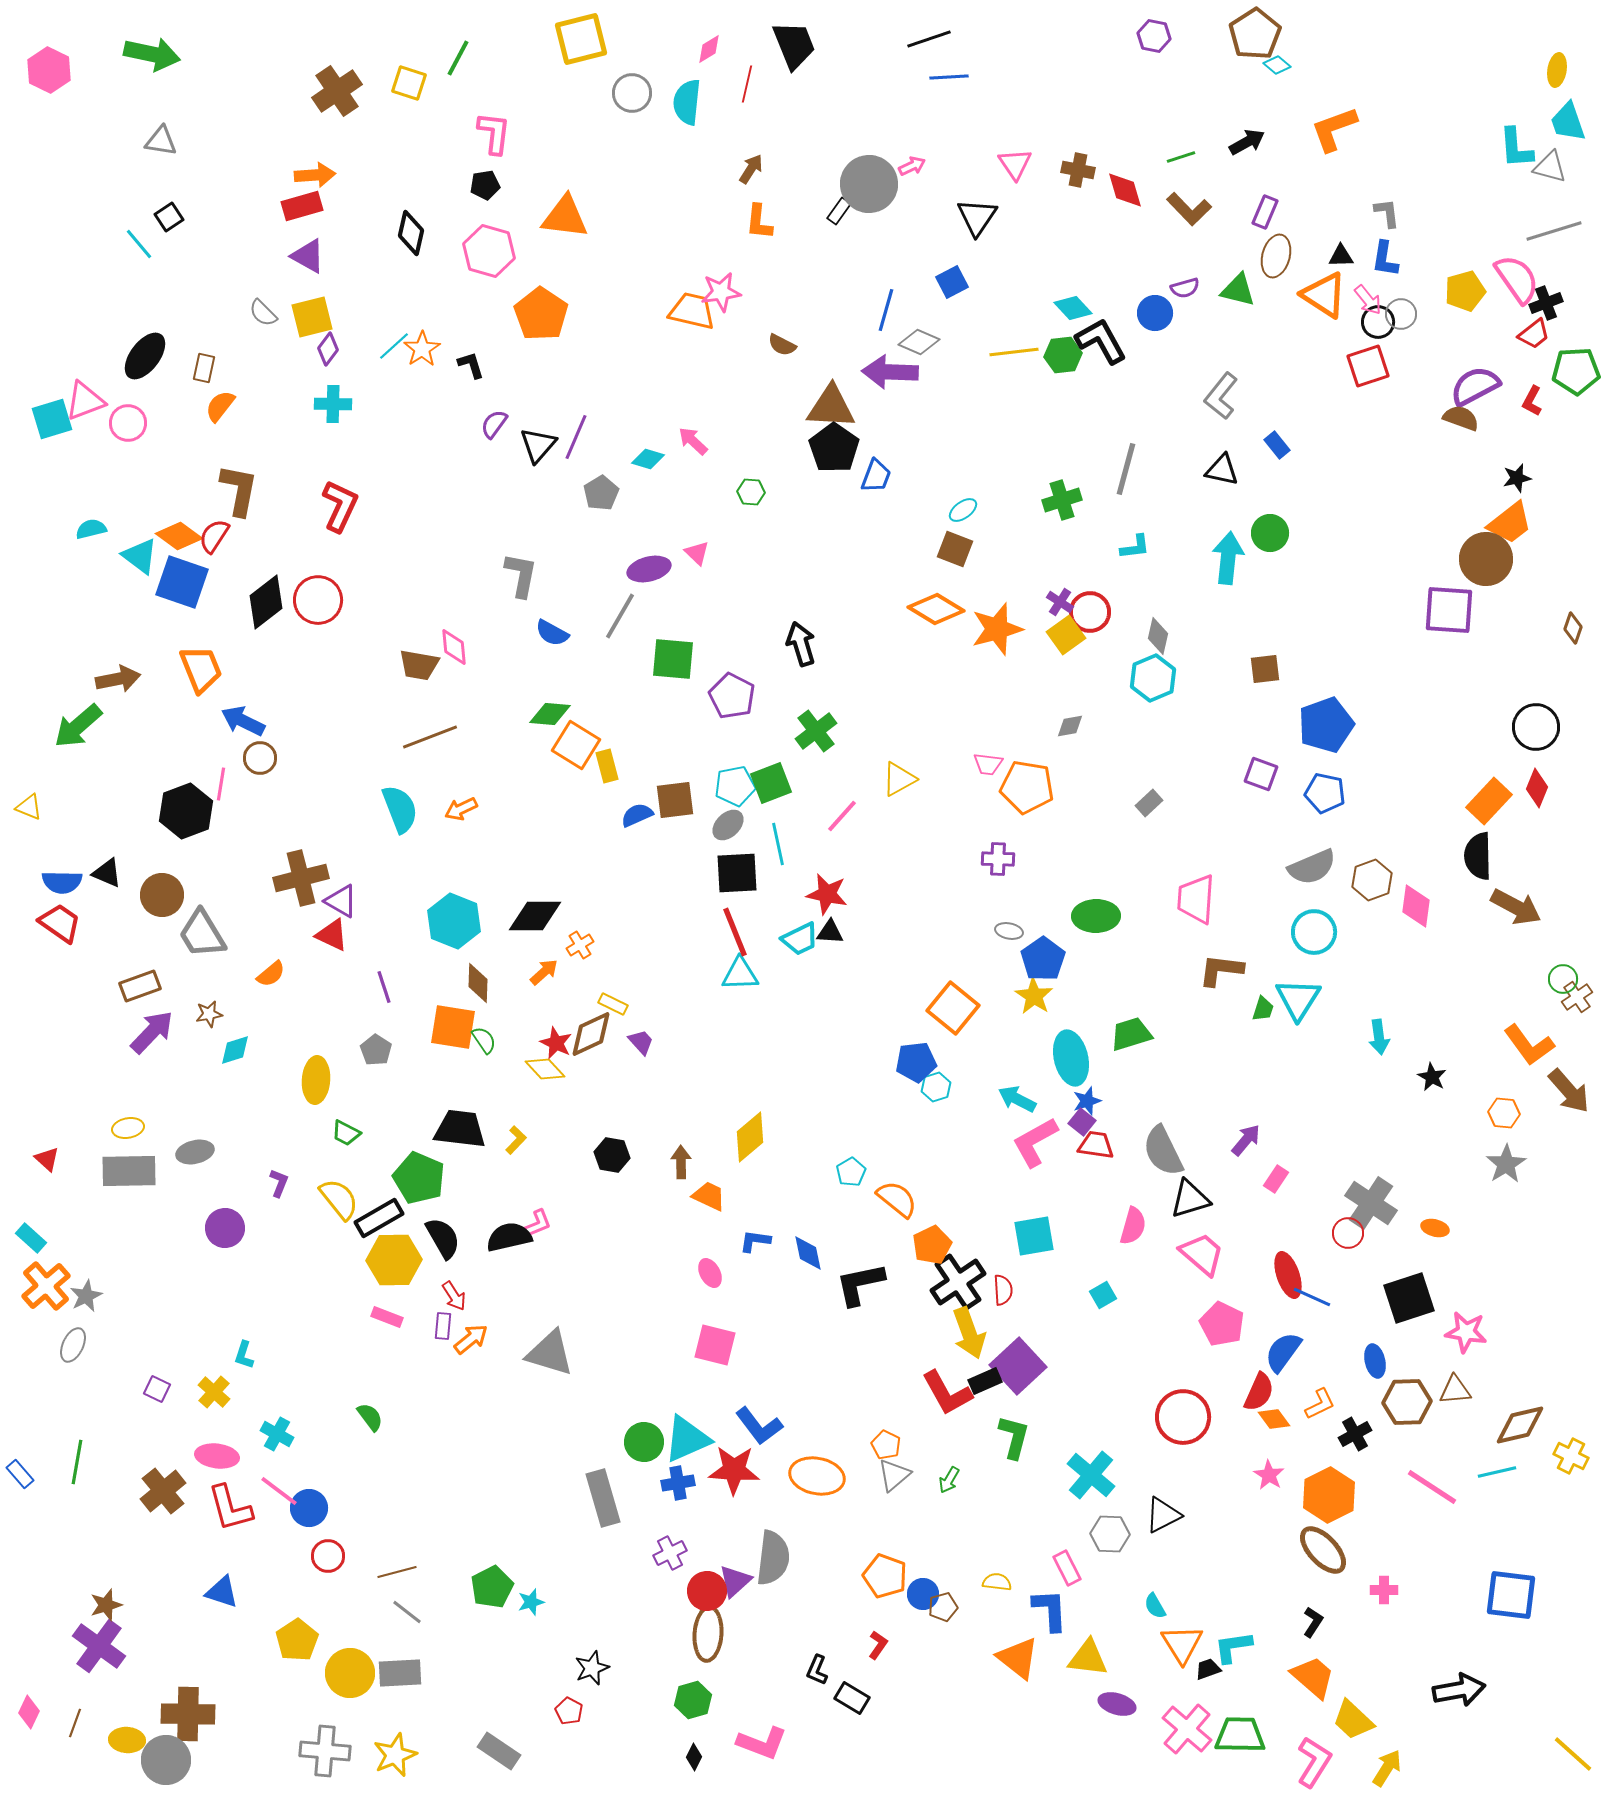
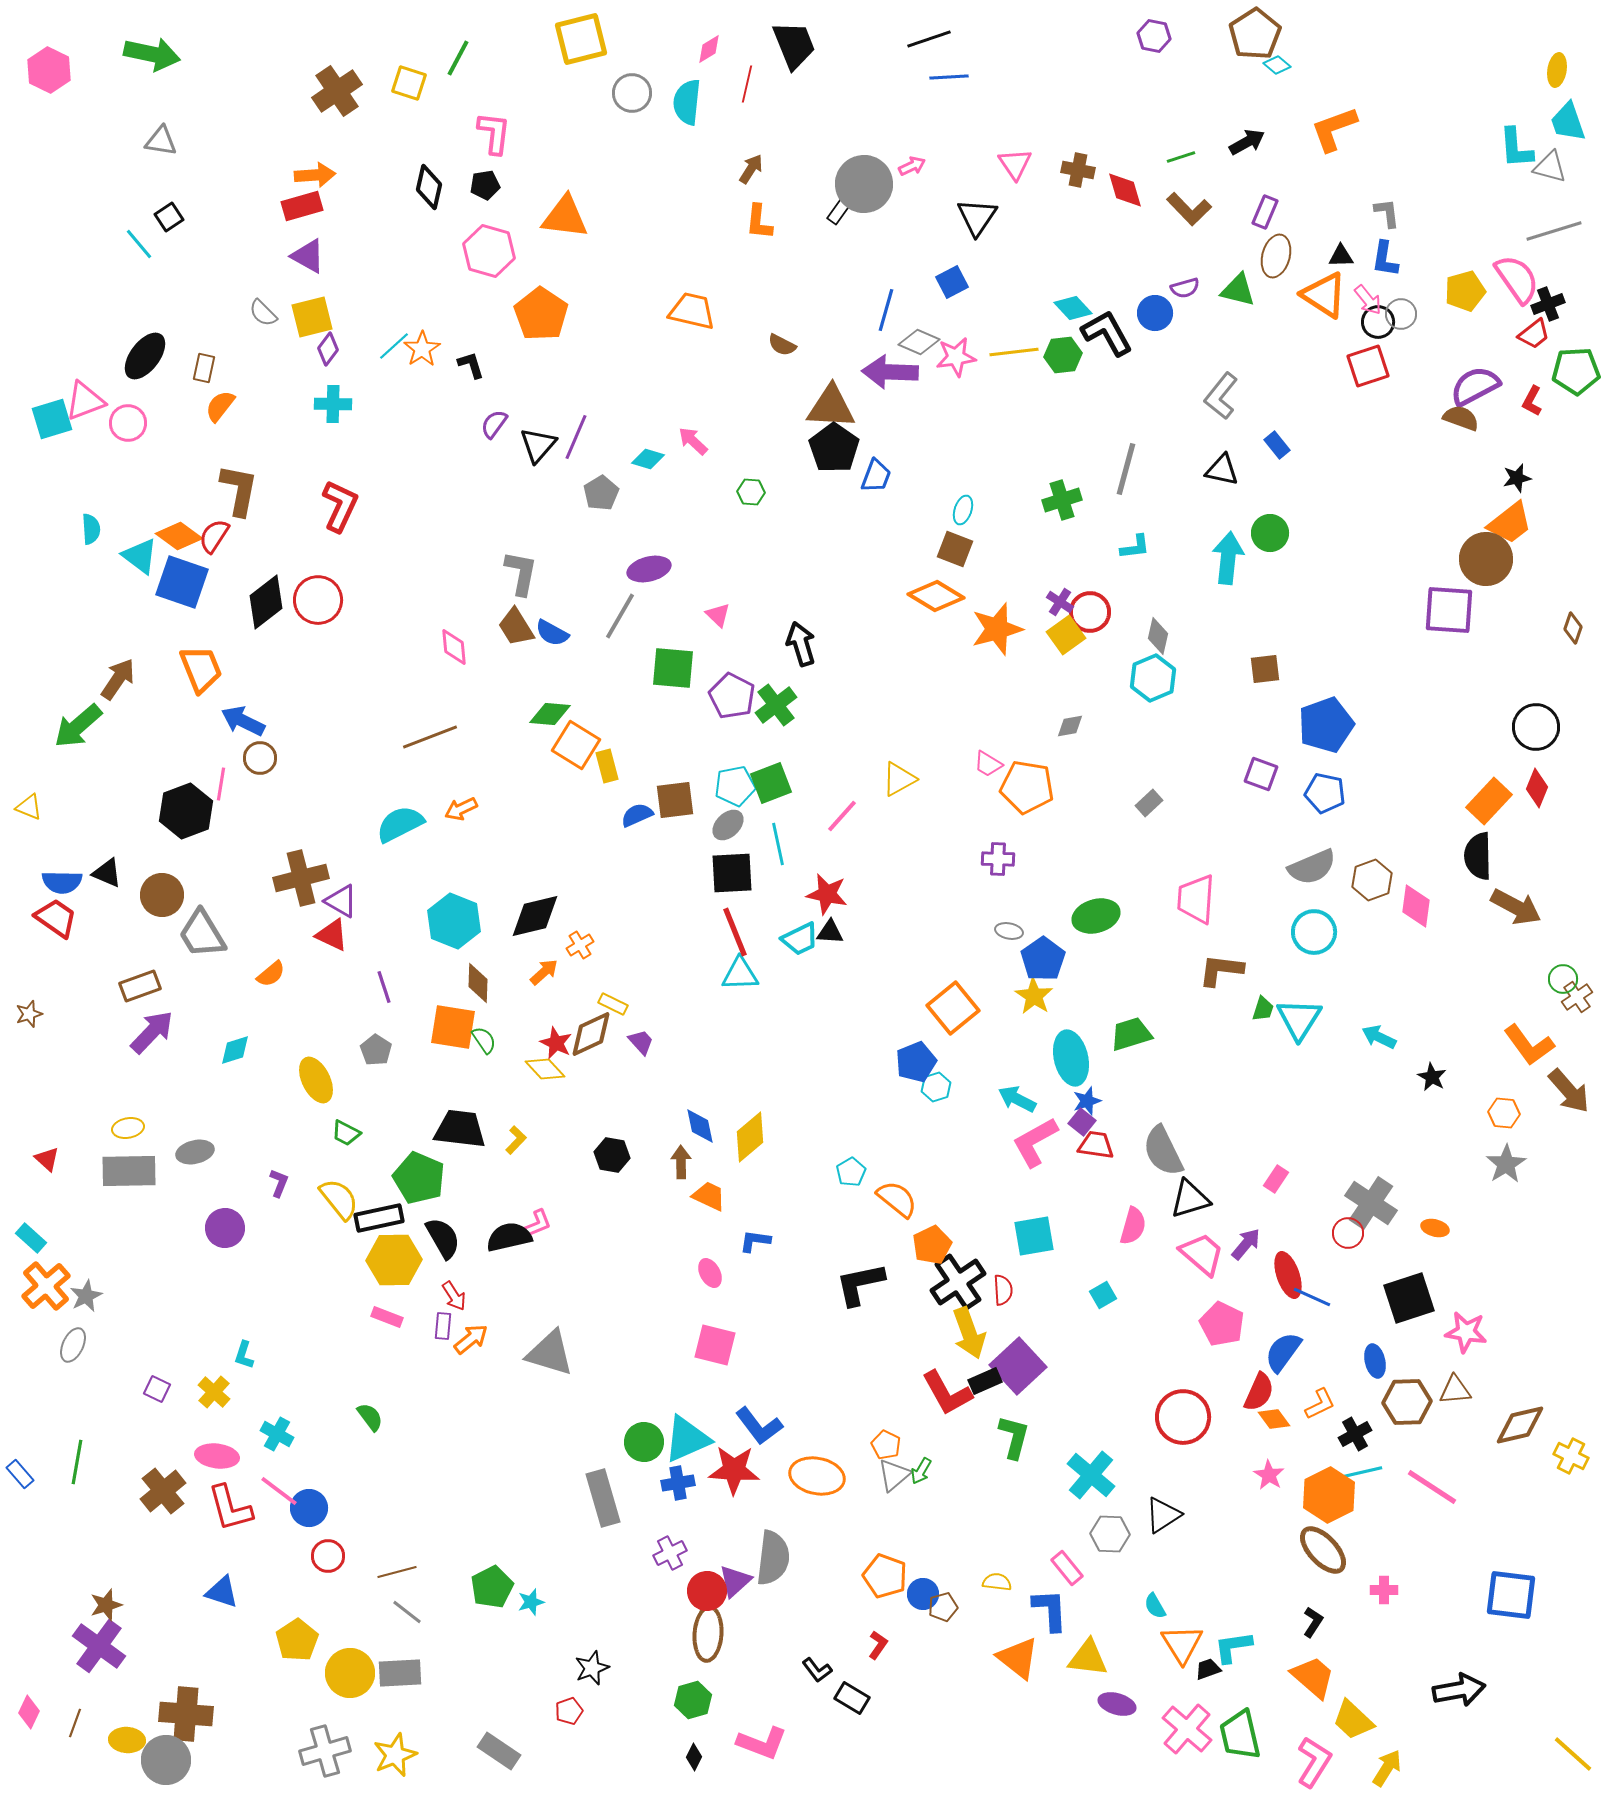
gray circle at (869, 184): moved 5 px left
black diamond at (411, 233): moved 18 px right, 46 px up
pink star at (721, 292): moved 235 px right, 65 px down
black cross at (1546, 303): moved 2 px right, 1 px down
black L-shape at (1101, 341): moved 6 px right, 8 px up
cyan ellipse at (963, 510): rotated 36 degrees counterclockwise
cyan semicircle at (91, 529): rotated 100 degrees clockwise
pink triangle at (697, 553): moved 21 px right, 62 px down
gray L-shape at (521, 575): moved 2 px up
orange diamond at (936, 609): moved 13 px up
green square at (673, 659): moved 9 px down
brown trapezoid at (419, 665): moved 97 px right, 38 px up; rotated 48 degrees clockwise
brown arrow at (118, 679): rotated 45 degrees counterclockwise
green cross at (816, 731): moved 40 px left, 26 px up
pink trapezoid at (988, 764): rotated 24 degrees clockwise
cyan semicircle at (400, 809): moved 15 px down; rotated 96 degrees counterclockwise
black square at (737, 873): moved 5 px left
black diamond at (535, 916): rotated 14 degrees counterclockwise
green ellipse at (1096, 916): rotated 15 degrees counterclockwise
red trapezoid at (60, 923): moved 4 px left, 5 px up
cyan triangle at (1298, 999): moved 1 px right, 20 px down
orange square at (953, 1008): rotated 12 degrees clockwise
brown star at (209, 1014): moved 180 px left; rotated 8 degrees counterclockwise
cyan arrow at (1379, 1037): rotated 124 degrees clockwise
blue pentagon at (916, 1062): rotated 15 degrees counterclockwise
yellow ellipse at (316, 1080): rotated 30 degrees counterclockwise
purple arrow at (1246, 1140): moved 104 px down
black rectangle at (379, 1218): rotated 18 degrees clockwise
blue diamond at (808, 1253): moved 108 px left, 127 px up
cyan line at (1497, 1472): moved 134 px left
green arrow at (949, 1480): moved 28 px left, 9 px up
black triangle at (1163, 1515): rotated 6 degrees counterclockwise
pink rectangle at (1067, 1568): rotated 12 degrees counterclockwise
black L-shape at (817, 1670): rotated 60 degrees counterclockwise
red pentagon at (569, 1711): rotated 24 degrees clockwise
brown cross at (188, 1714): moved 2 px left; rotated 4 degrees clockwise
green trapezoid at (1240, 1735): rotated 104 degrees counterclockwise
gray cross at (325, 1751): rotated 21 degrees counterclockwise
